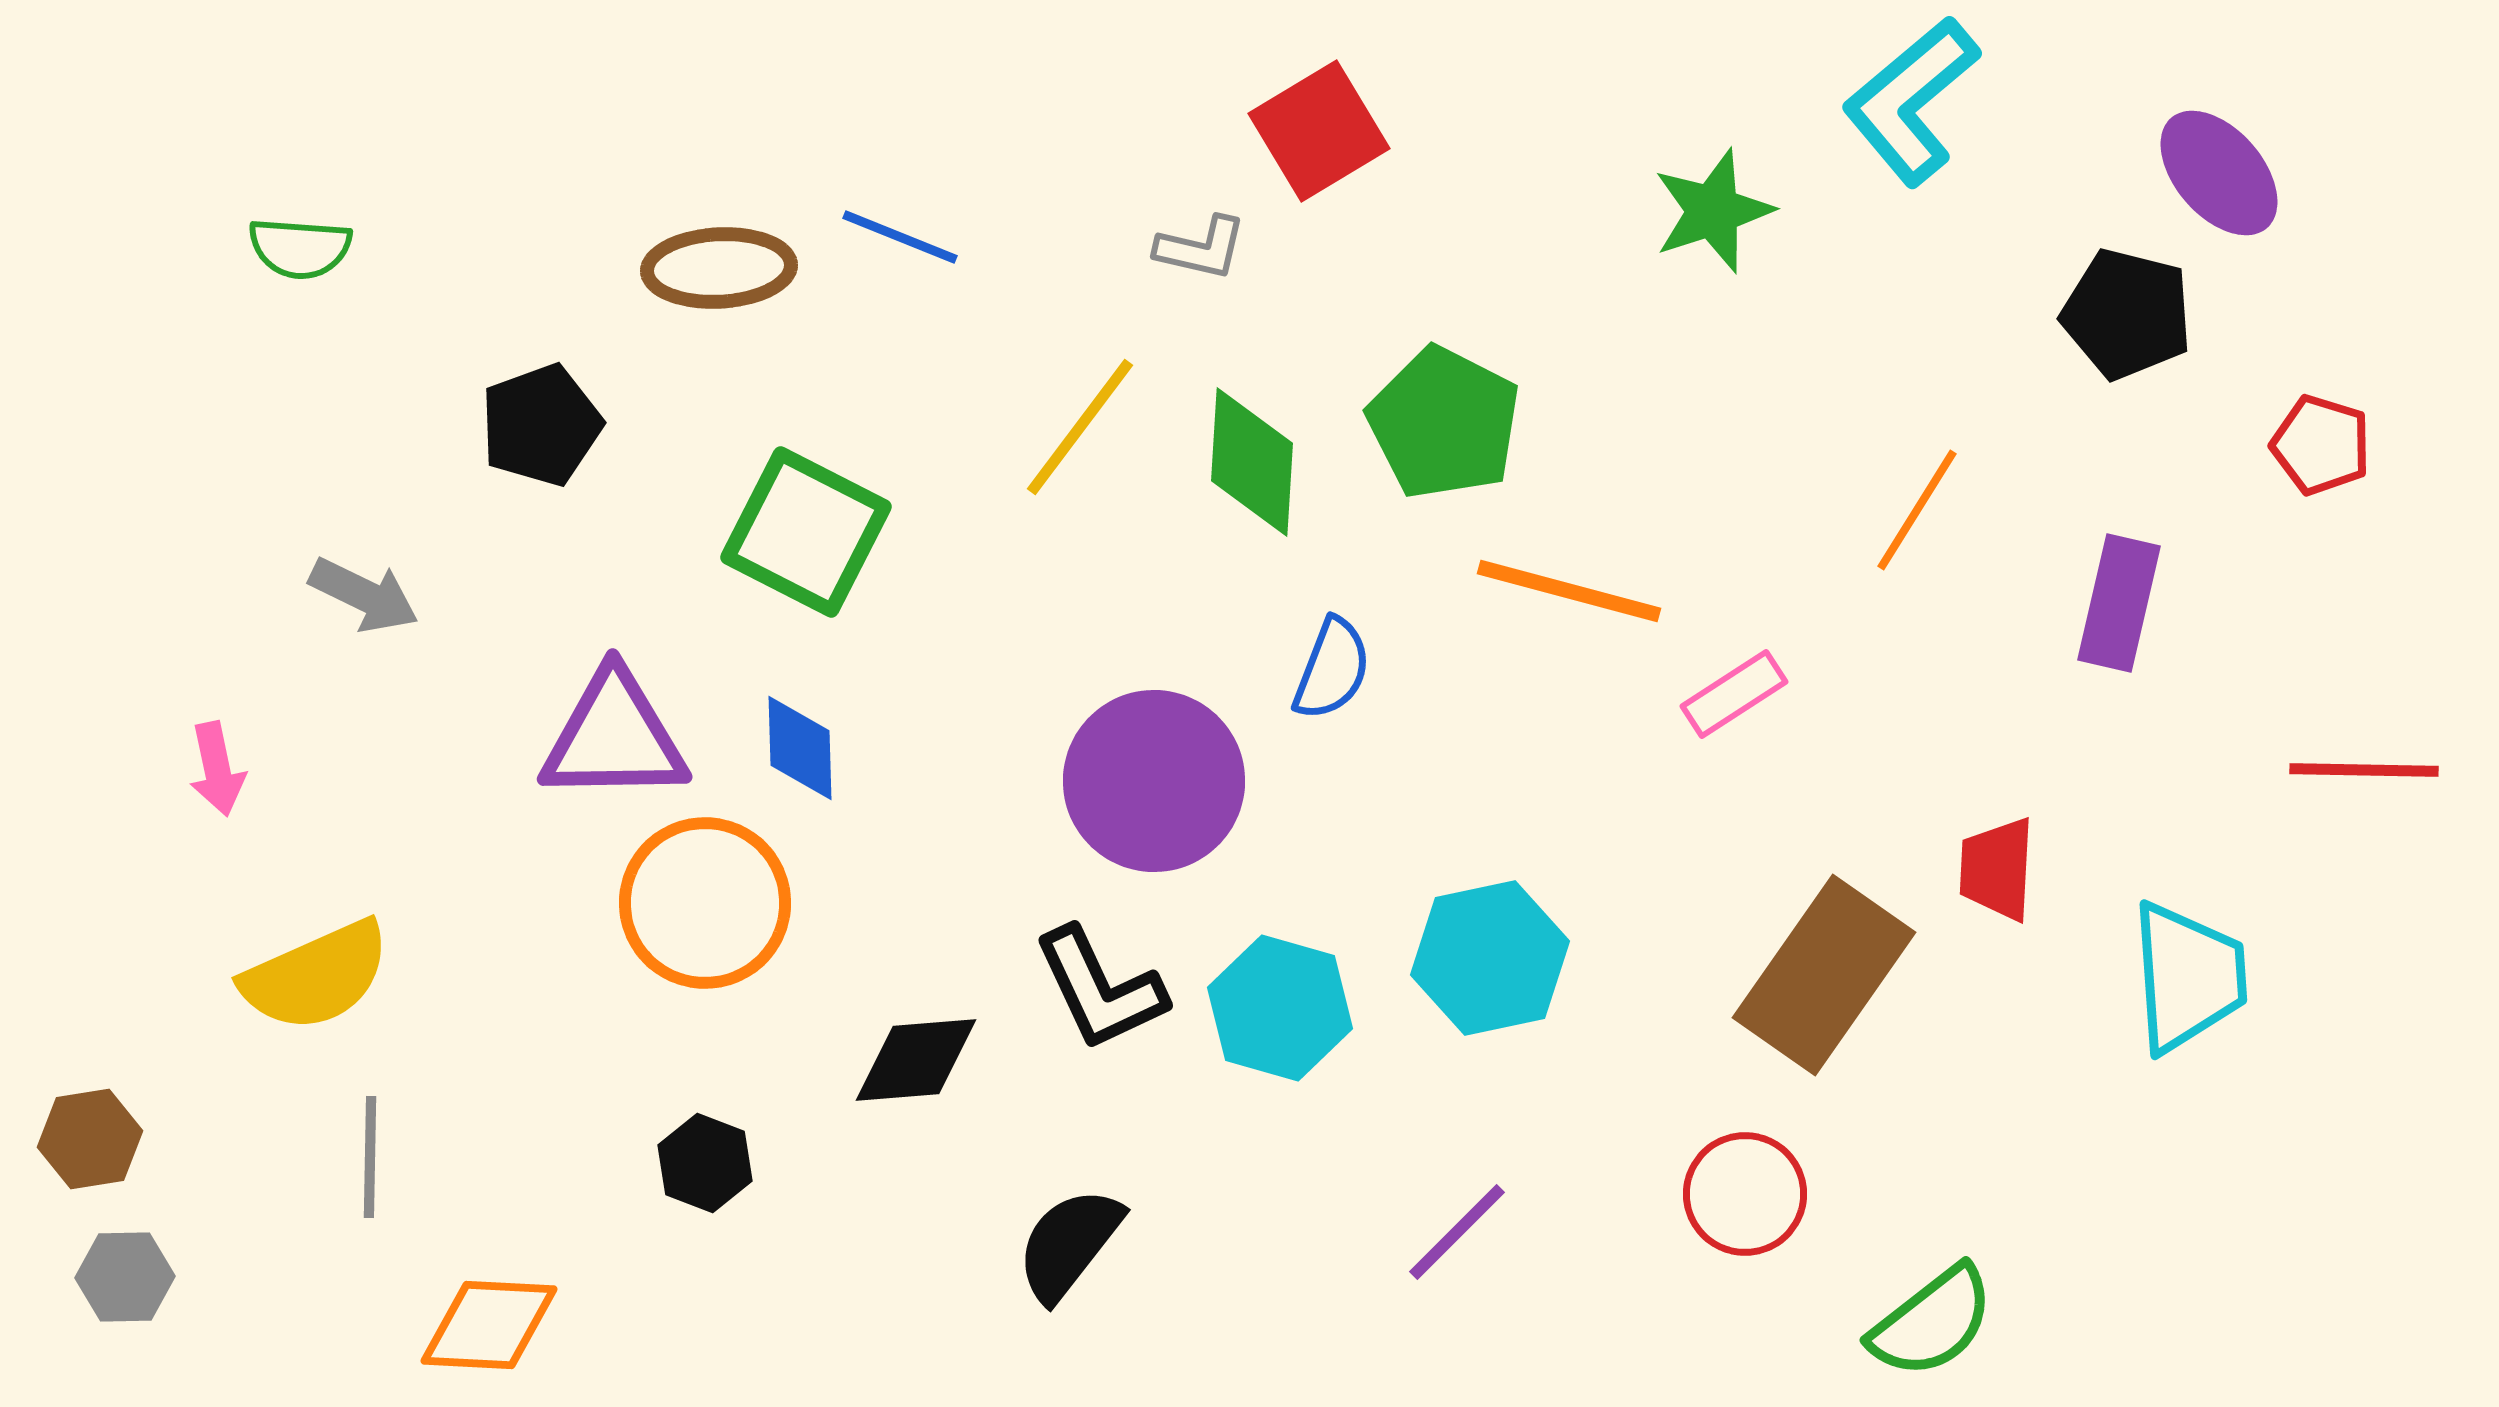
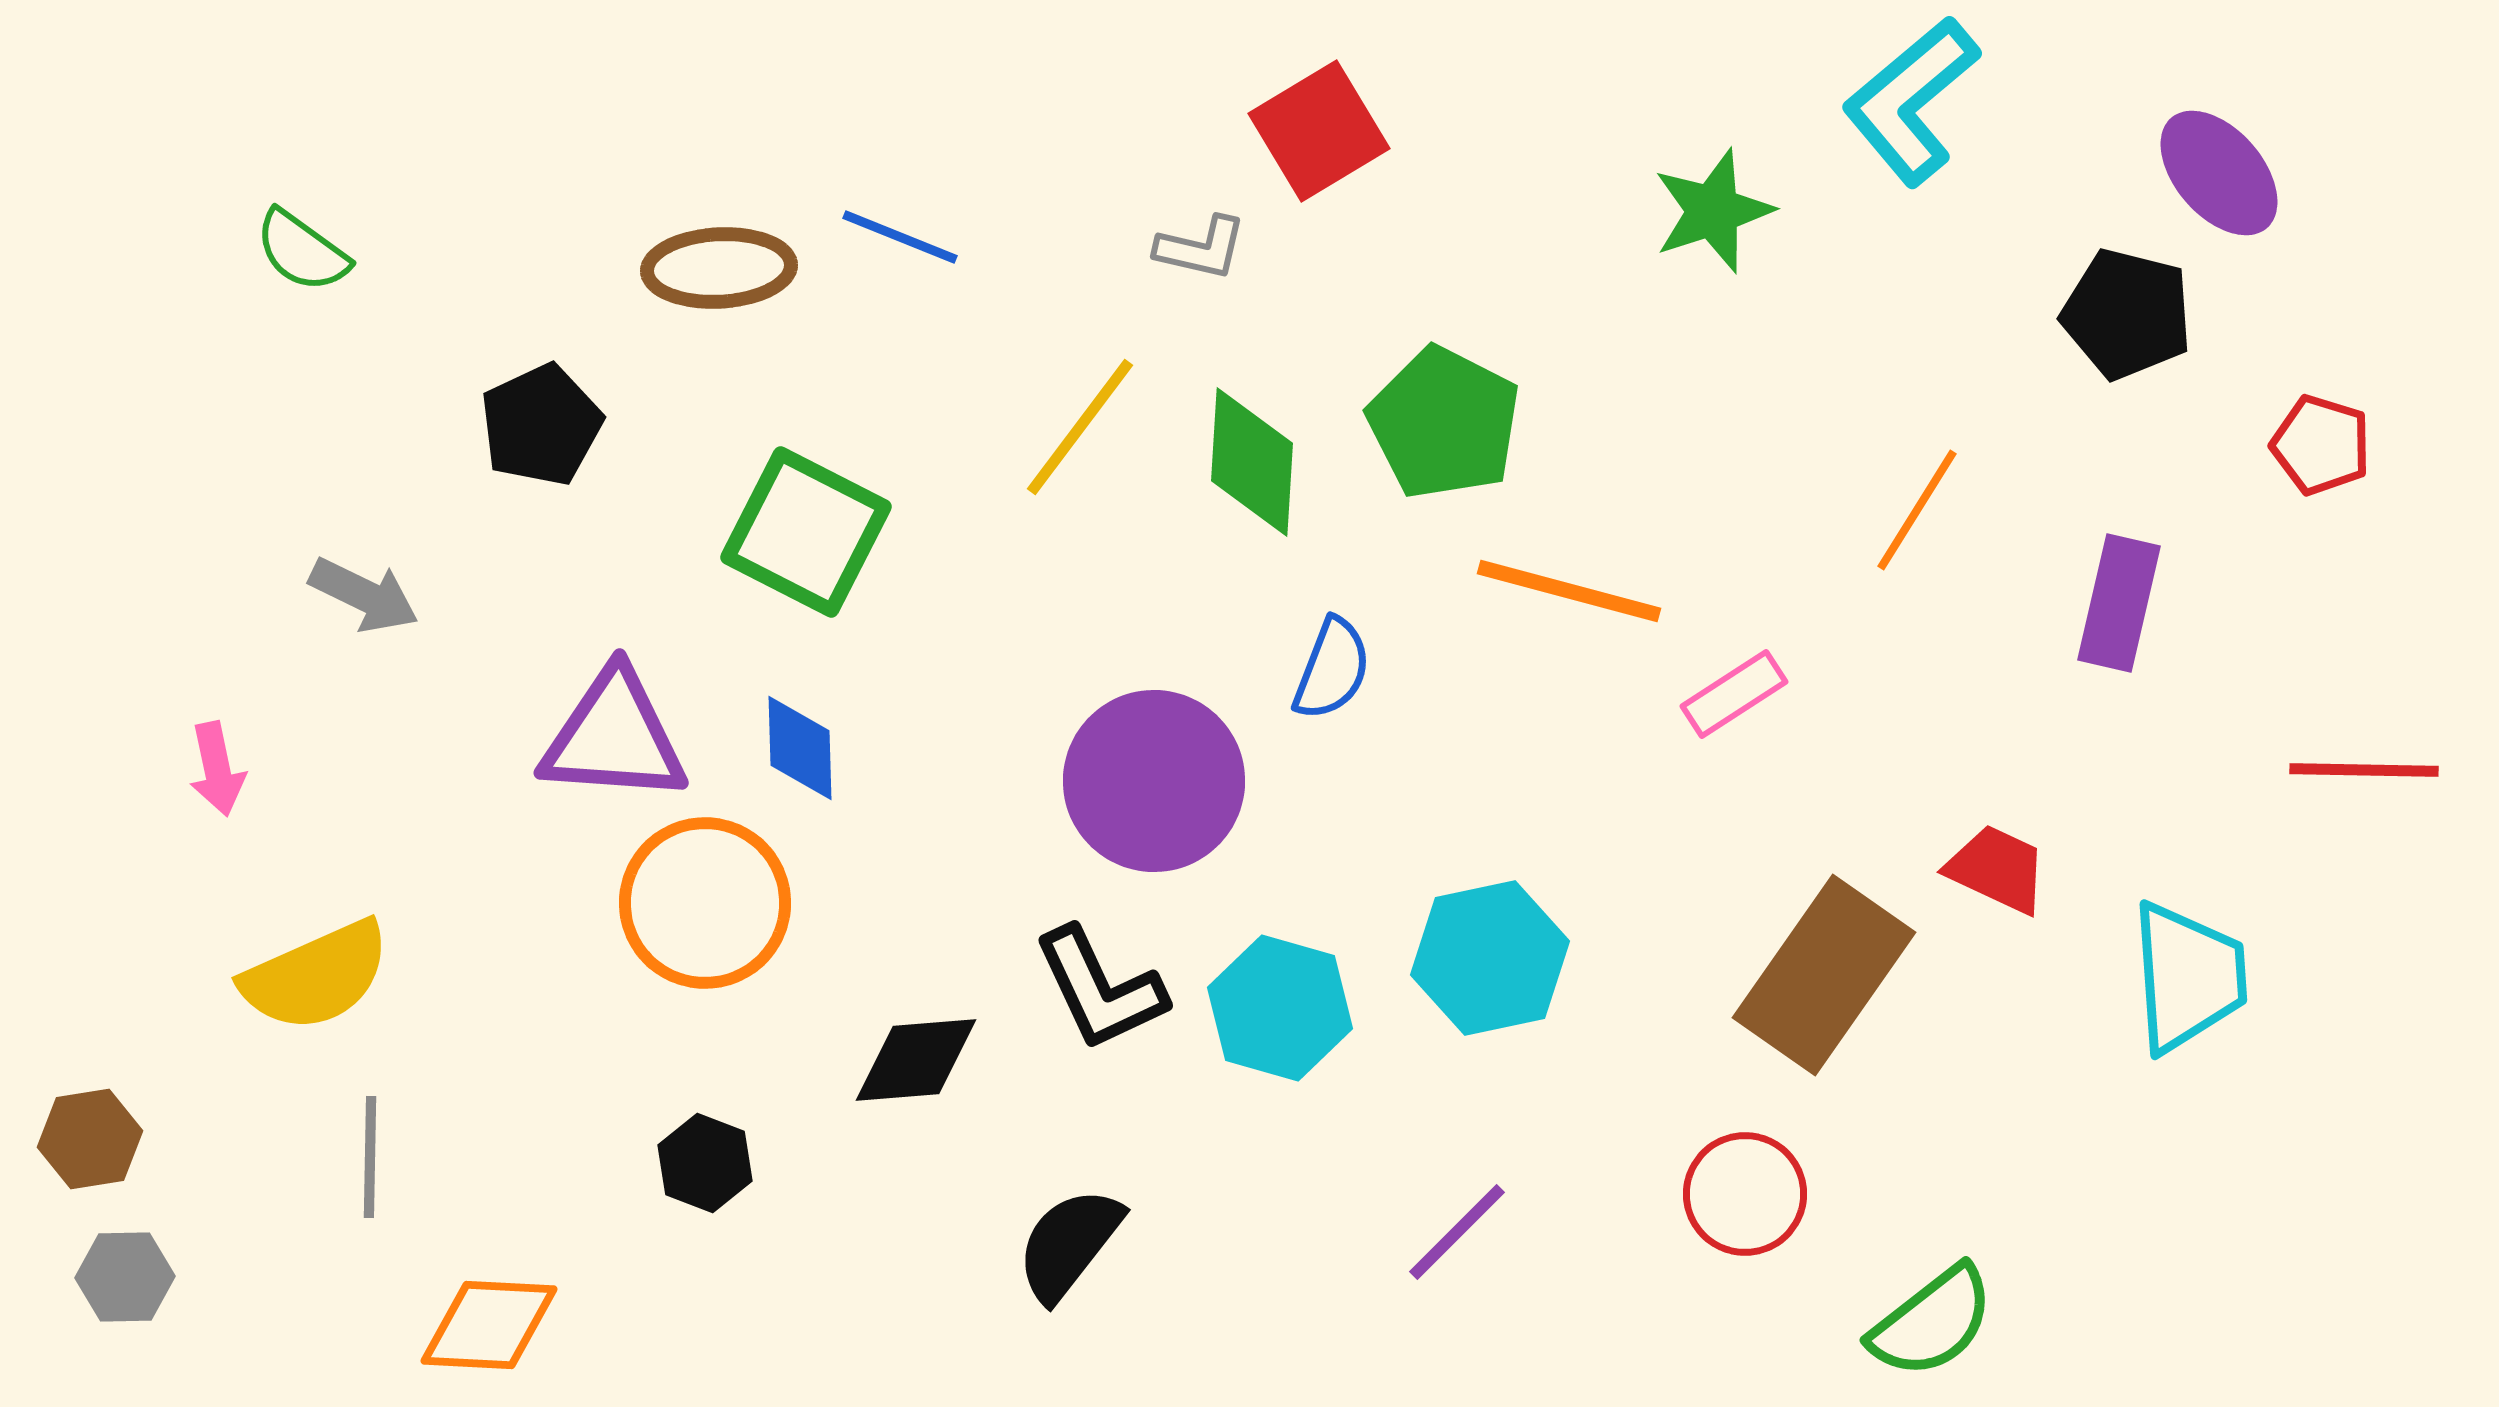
green semicircle at (300, 248): moved 2 px right, 3 px down; rotated 32 degrees clockwise
black pentagon at (541, 425): rotated 5 degrees counterclockwise
purple triangle at (614, 737): rotated 5 degrees clockwise
red trapezoid at (1997, 869): rotated 112 degrees clockwise
